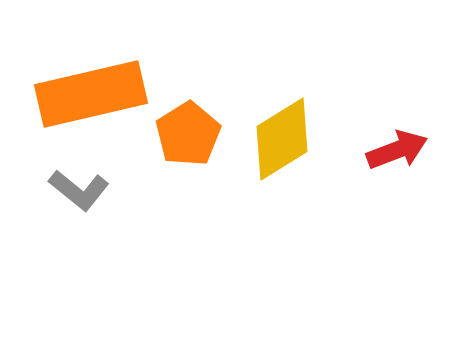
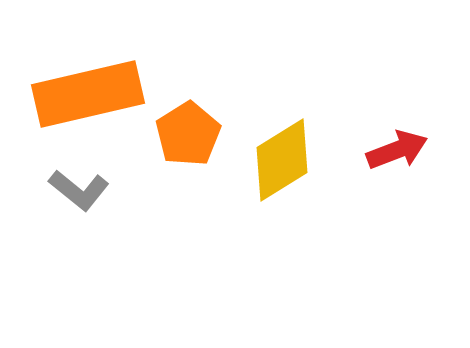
orange rectangle: moved 3 px left
yellow diamond: moved 21 px down
